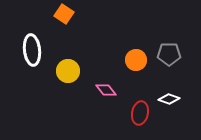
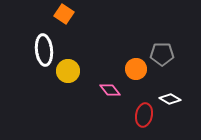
white ellipse: moved 12 px right
gray pentagon: moved 7 px left
orange circle: moved 9 px down
pink diamond: moved 4 px right
white diamond: moved 1 px right; rotated 10 degrees clockwise
red ellipse: moved 4 px right, 2 px down
